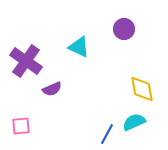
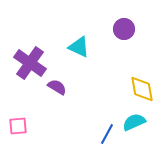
purple cross: moved 4 px right, 2 px down
purple semicircle: moved 5 px right, 2 px up; rotated 126 degrees counterclockwise
pink square: moved 3 px left
